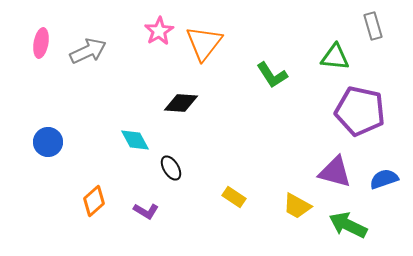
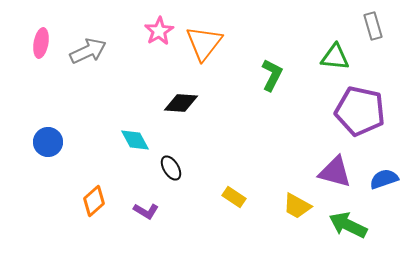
green L-shape: rotated 120 degrees counterclockwise
